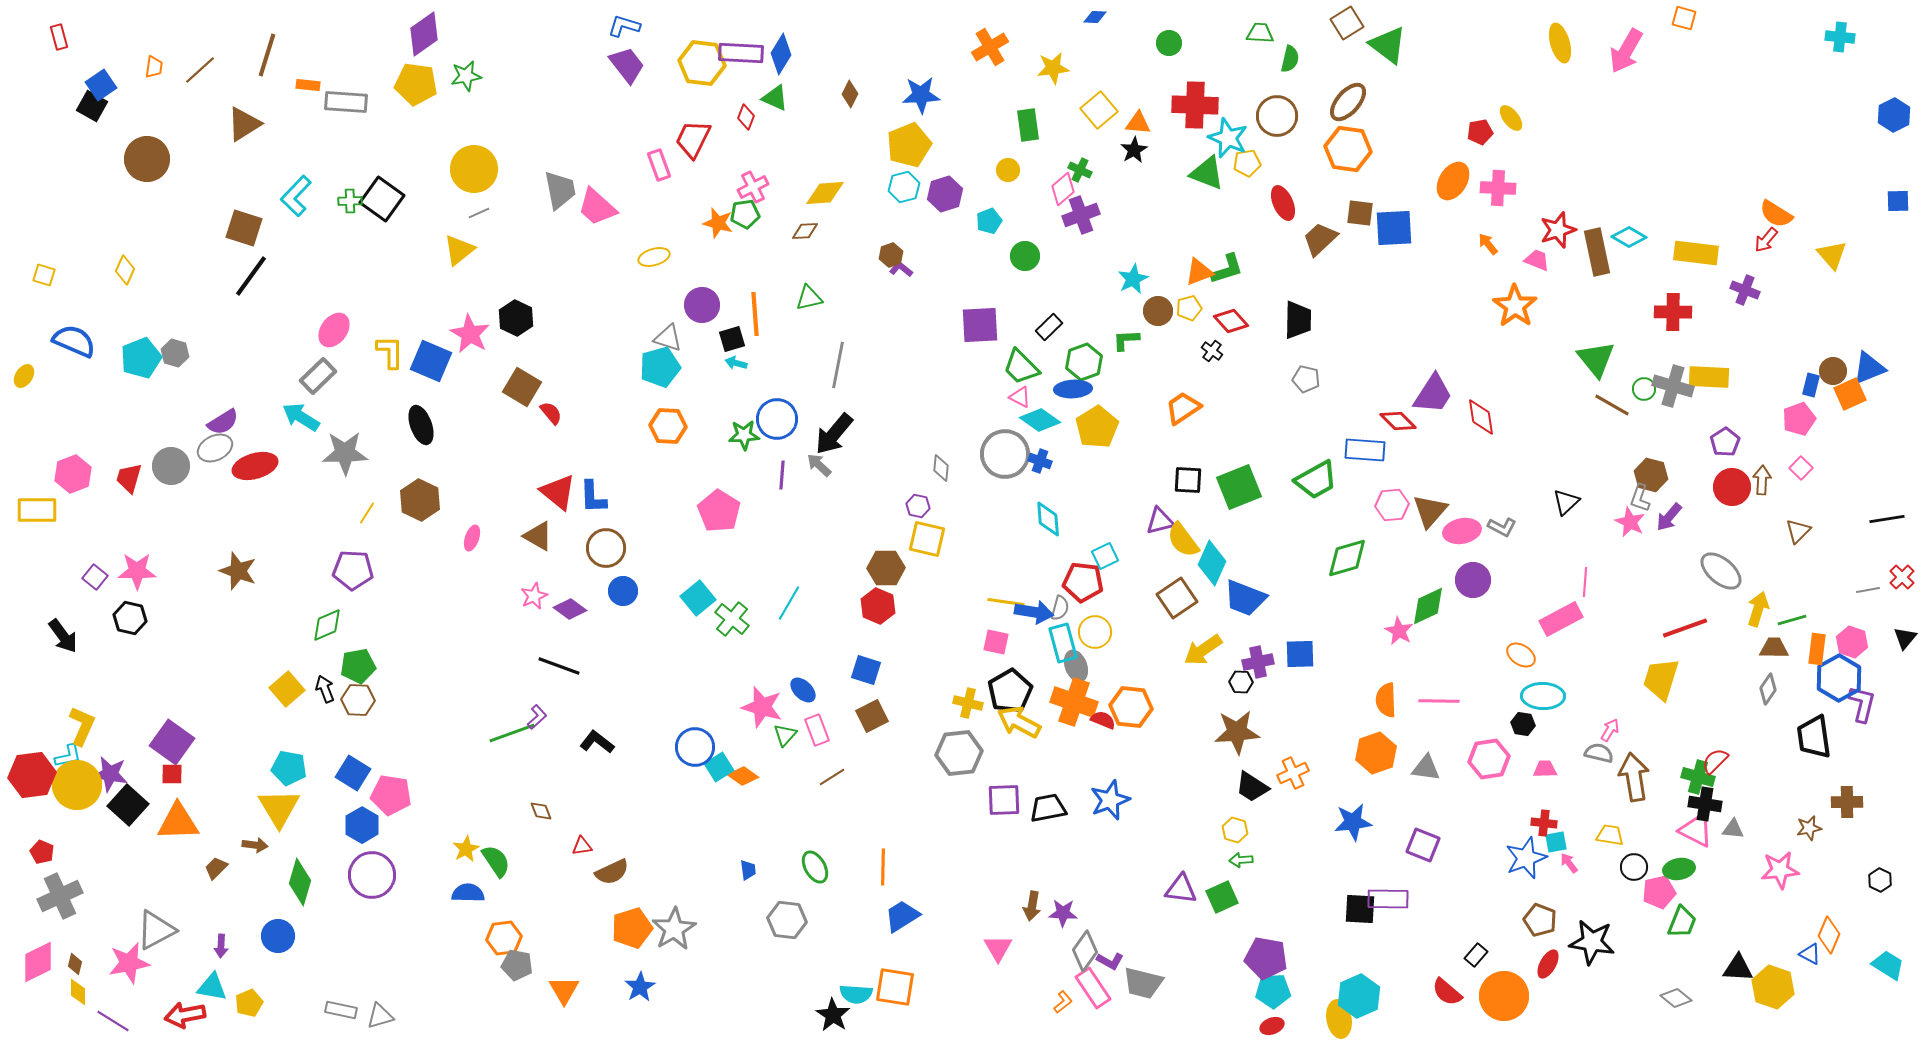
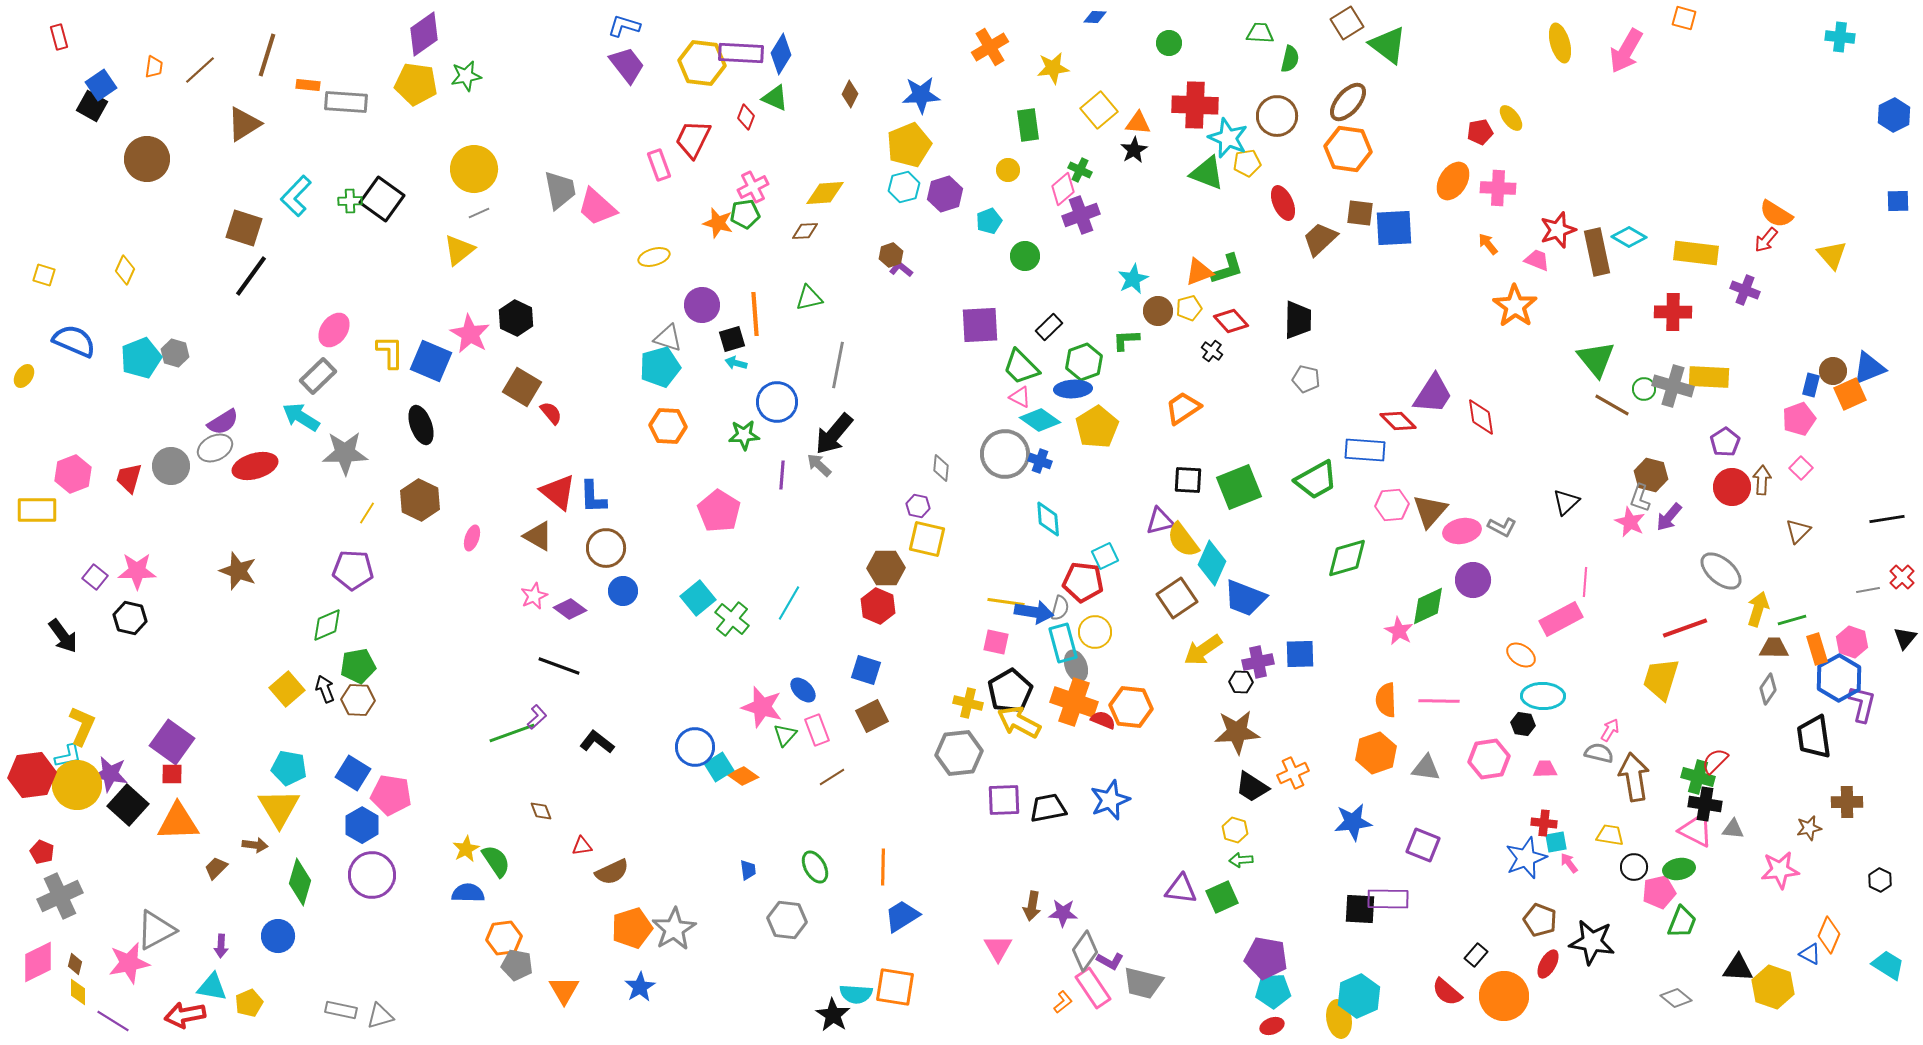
blue circle at (777, 419): moved 17 px up
orange rectangle at (1817, 649): rotated 24 degrees counterclockwise
